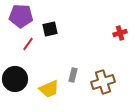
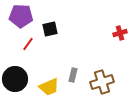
brown cross: moved 1 px left
yellow trapezoid: moved 2 px up
